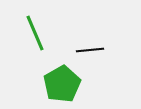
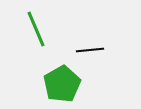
green line: moved 1 px right, 4 px up
